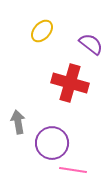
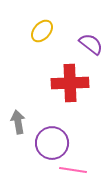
red cross: rotated 18 degrees counterclockwise
